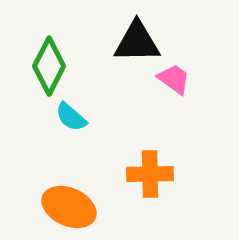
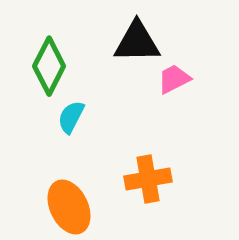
pink trapezoid: rotated 63 degrees counterclockwise
cyan semicircle: rotated 76 degrees clockwise
orange cross: moved 2 px left, 5 px down; rotated 9 degrees counterclockwise
orange ellipse: rotated 40 degrees clockwise
